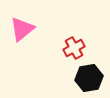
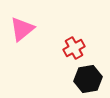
black hexagon: moved 1 px left, 1 px down
